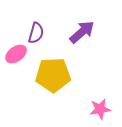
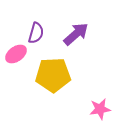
purple arrow: moved 6 px left, 2 px down
